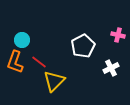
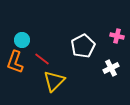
pink cross: moved 1 px left, 1 px down
red line: moved 3 px right, 3 px up
